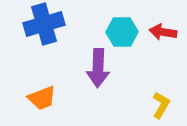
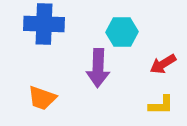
blue cross: rotated 18 degrees clockwise
red arrow: moved 32 px down; rotated 40 degrees counterclockwise
orange trapezoid: rotated 40 degrees clockwise
yellow L-shape: rotated 60 degrees clockwise
